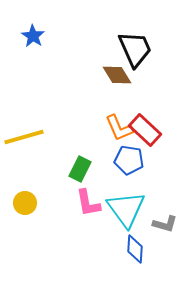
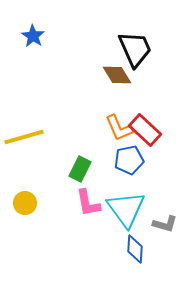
blue pentagon: rotated 20 degrees counterclockwise
